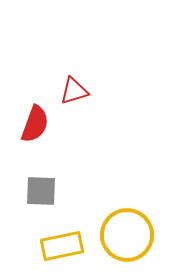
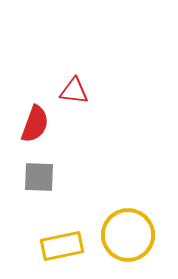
red triangle: rotated 24 degrees clockwise
gray square: moved 2 px left, 14 px up
yellow circle: moved 1 px right
